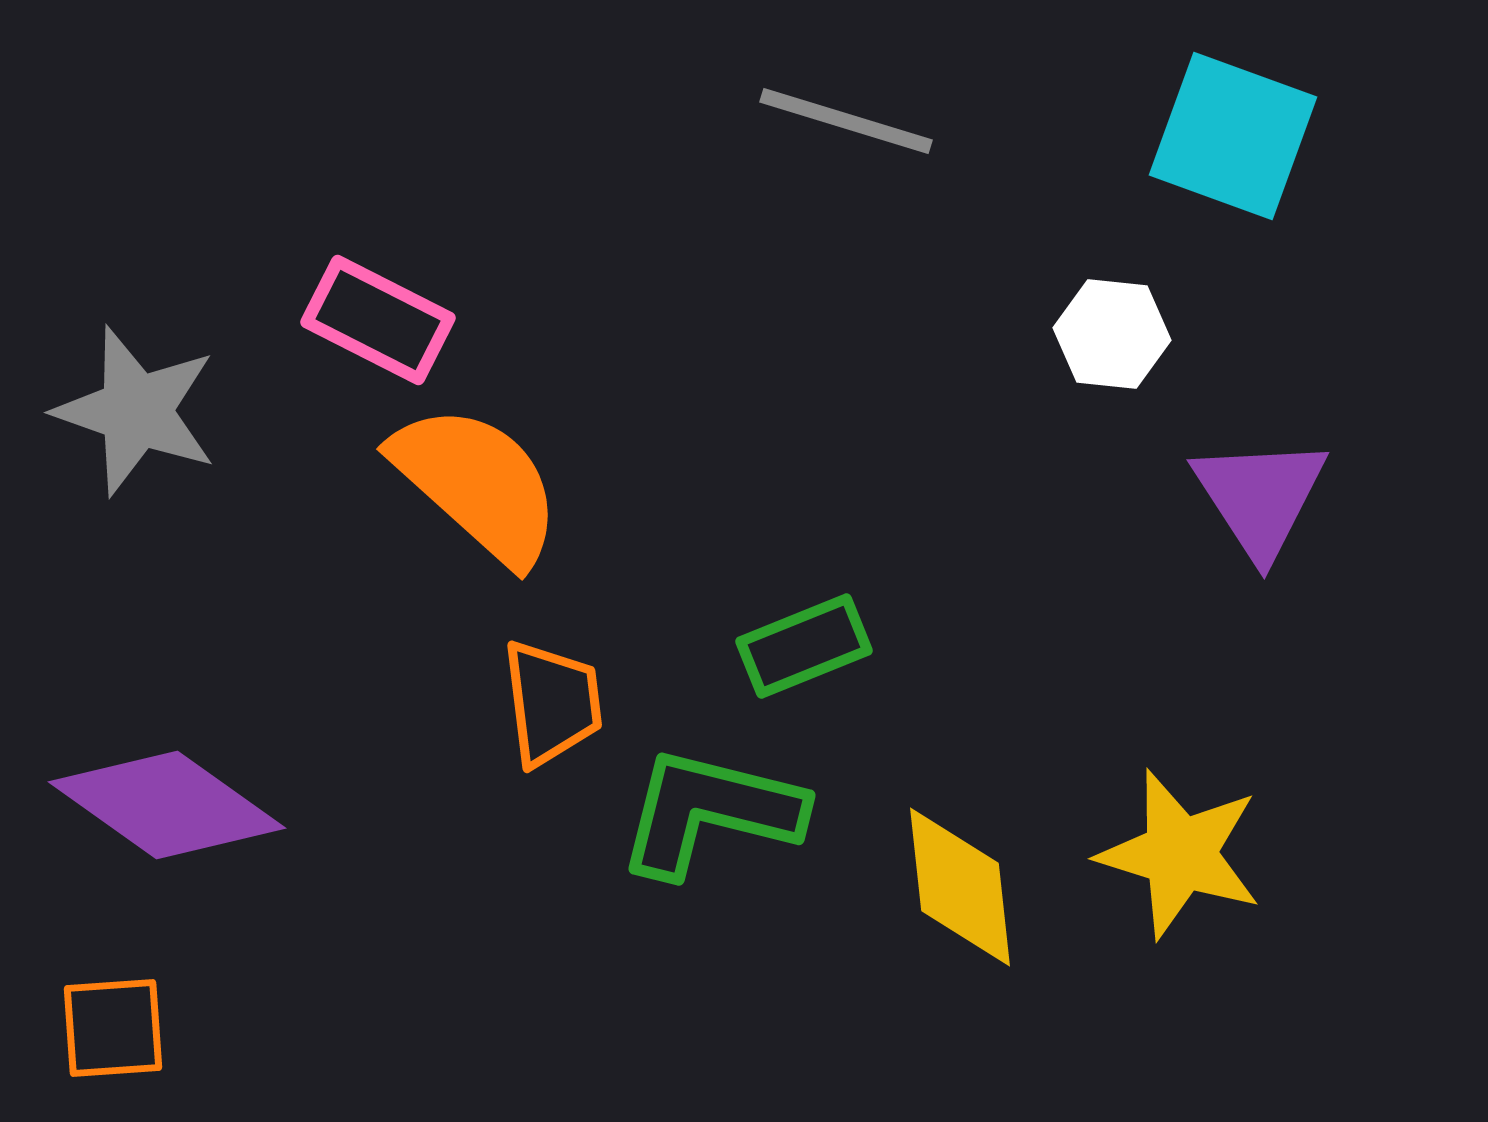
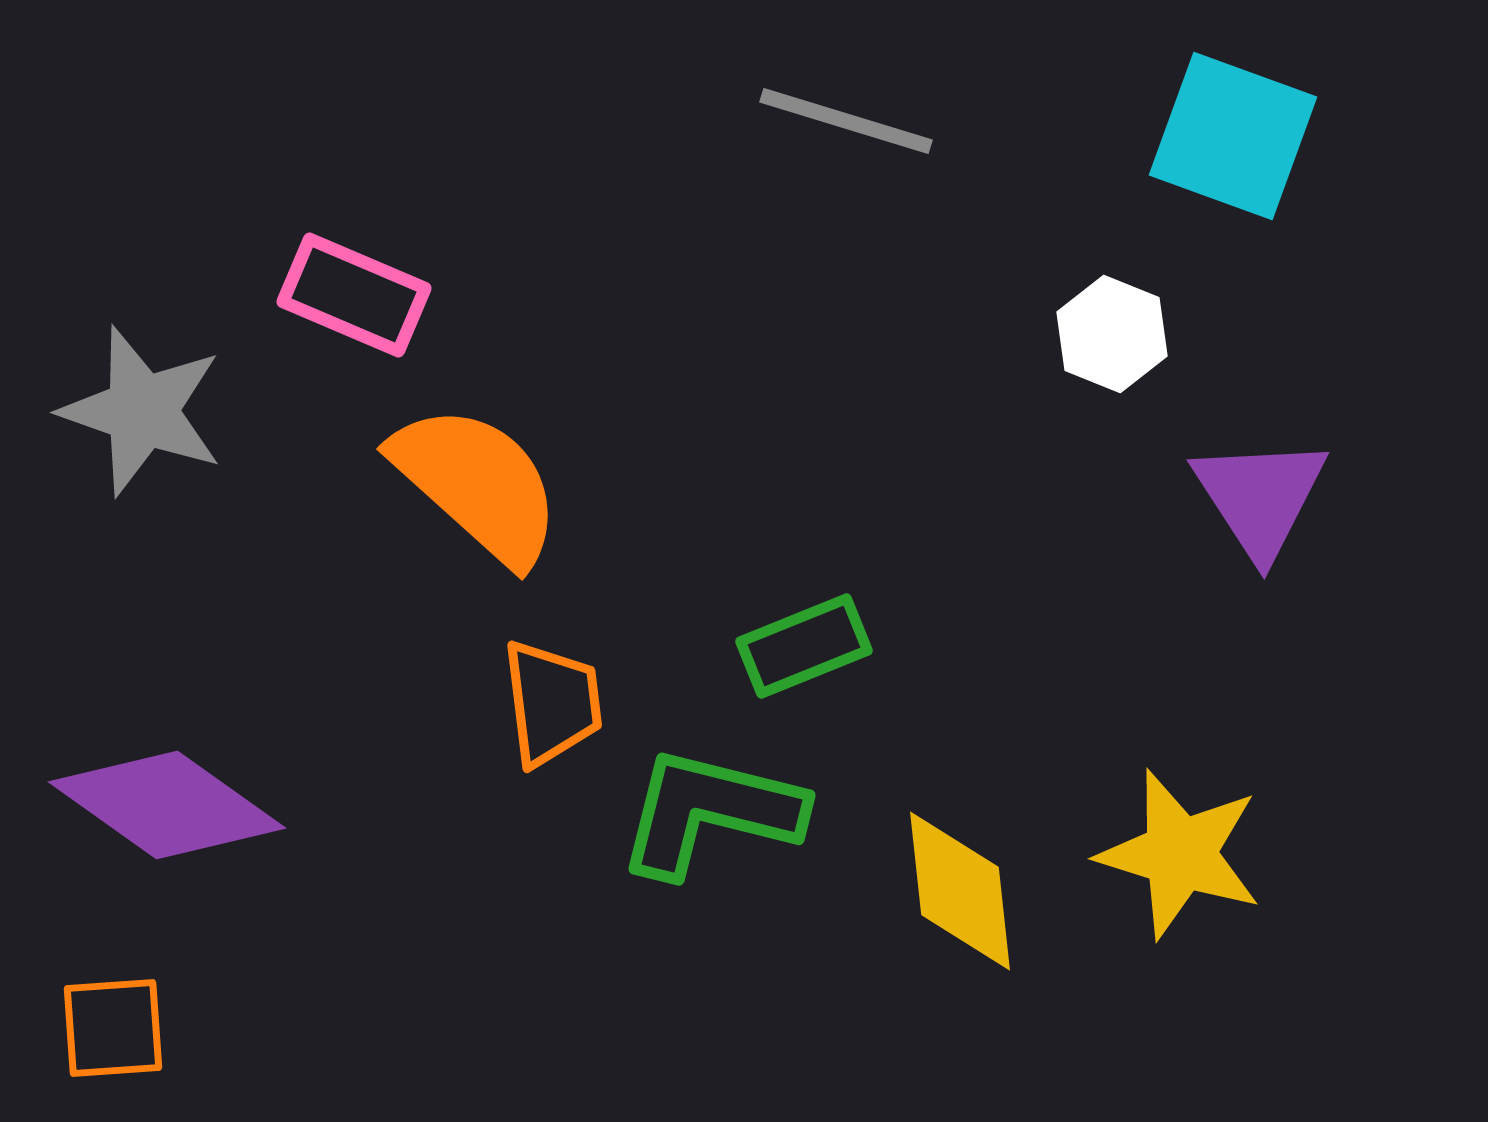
pink rectangle: moved 24 px left, 25 px up; rotated 4 degrees counterclockwise
white hexagon: rotated 16 degrees clockwise
gray star: moved 6 px right
yellow diamond: moved 4 px down
